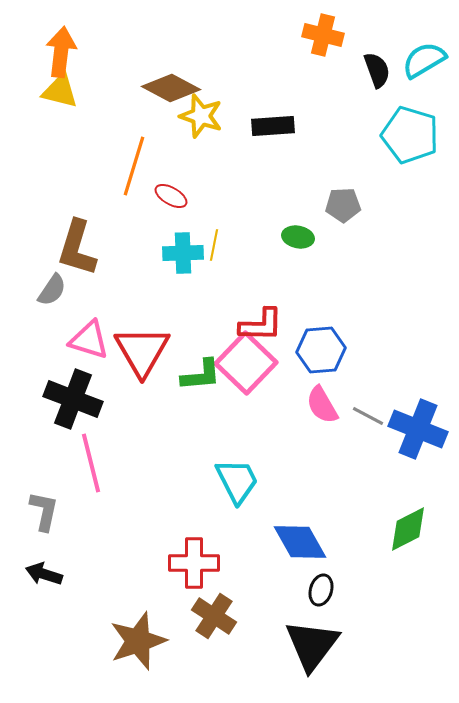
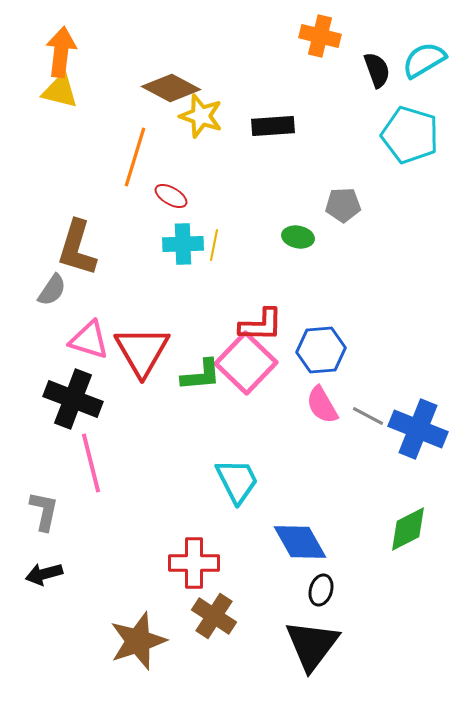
orange cross: moved 3 px left, 1 px down
orange line: moved 1 px right, 9 px up
cyan cross: moved 9 px up
black arrow: rotated 33 degrees counterclockwise
